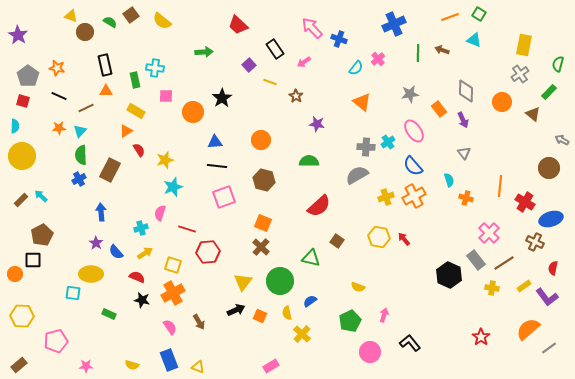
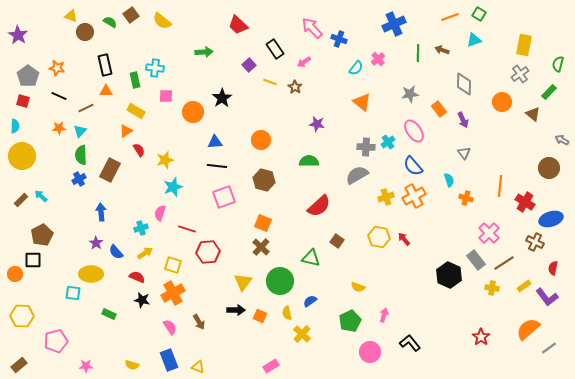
cyan triangle at (474, 40): rotated 42 degrees counterclockwise
gray diamond at (466, 91): moved 2 px left, 7 px up
brown star at (296, 96): moved 1 px left, 9 px up
black arrow at (236, 310): rotated 24 degrees clockwise
